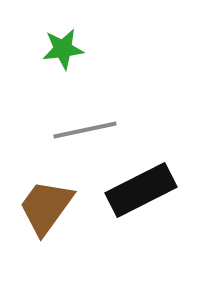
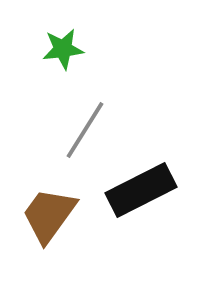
gray line: rotated 46 degrees counterclockwise
brown trapezoid: moved 3 px right, 8 px down
